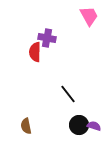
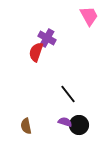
purple cross: rotated 18 degrees clockwise
red semicircle: moved 1 px right; rotated 18 degrees clockwise
purple semicircle: moved 29 px left, 4 px up
